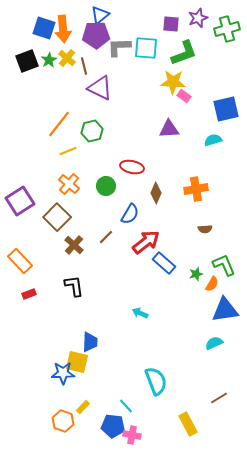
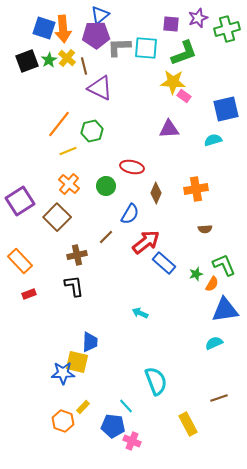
brown cross at (74, 245): moved 3 px right, 10 px down; rotated 36 degrees clockwise
brown line at (219, 398): rotated 12 degrees clockwise
pink cross at (132, 435): moved 6 px down; rotated 12 degrees clockwise
